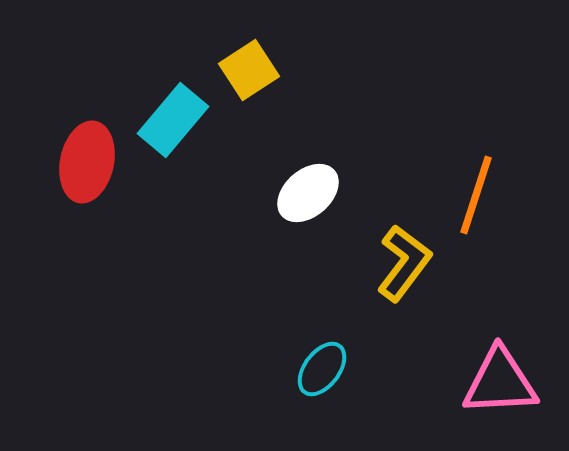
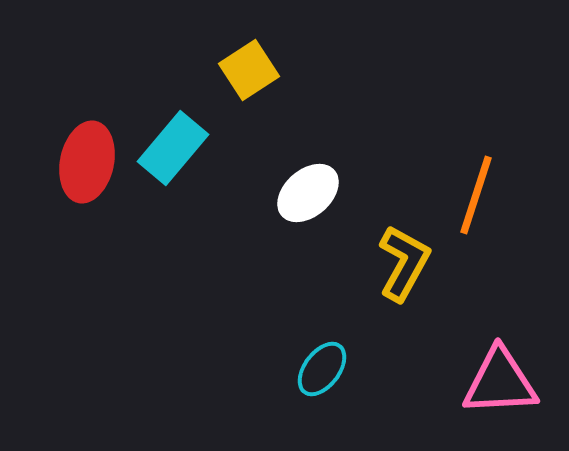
cyan rectangle: moved 28 px down
yellow L-shape: rotated 8 degrees counterclockwise
